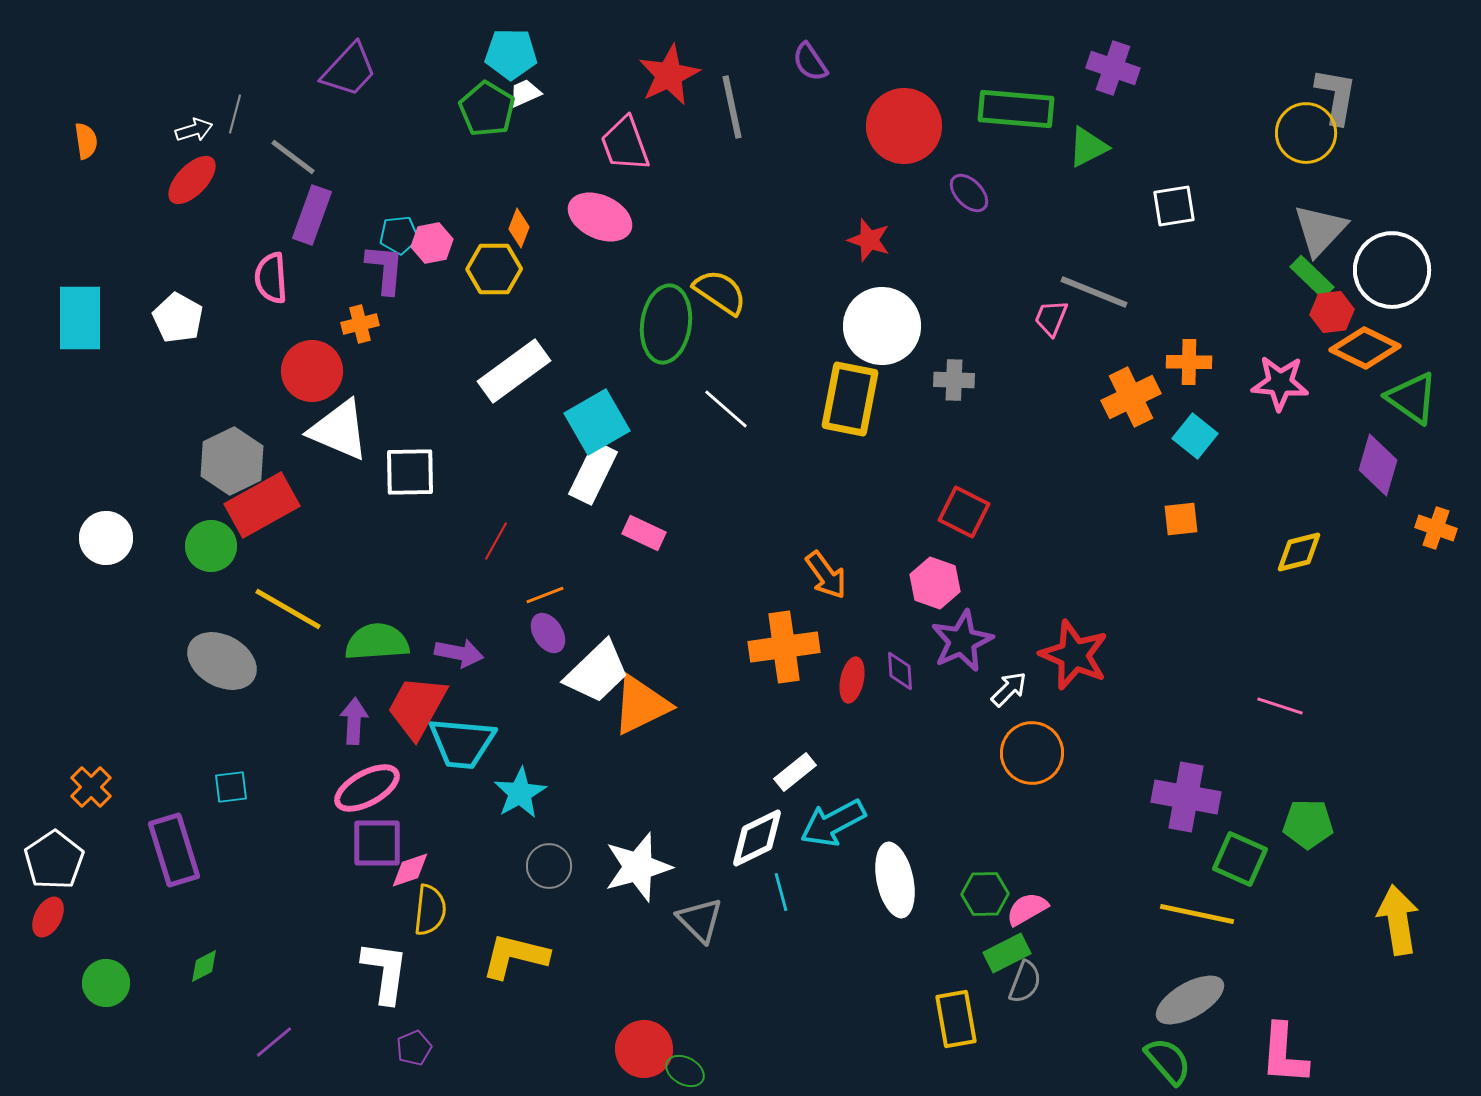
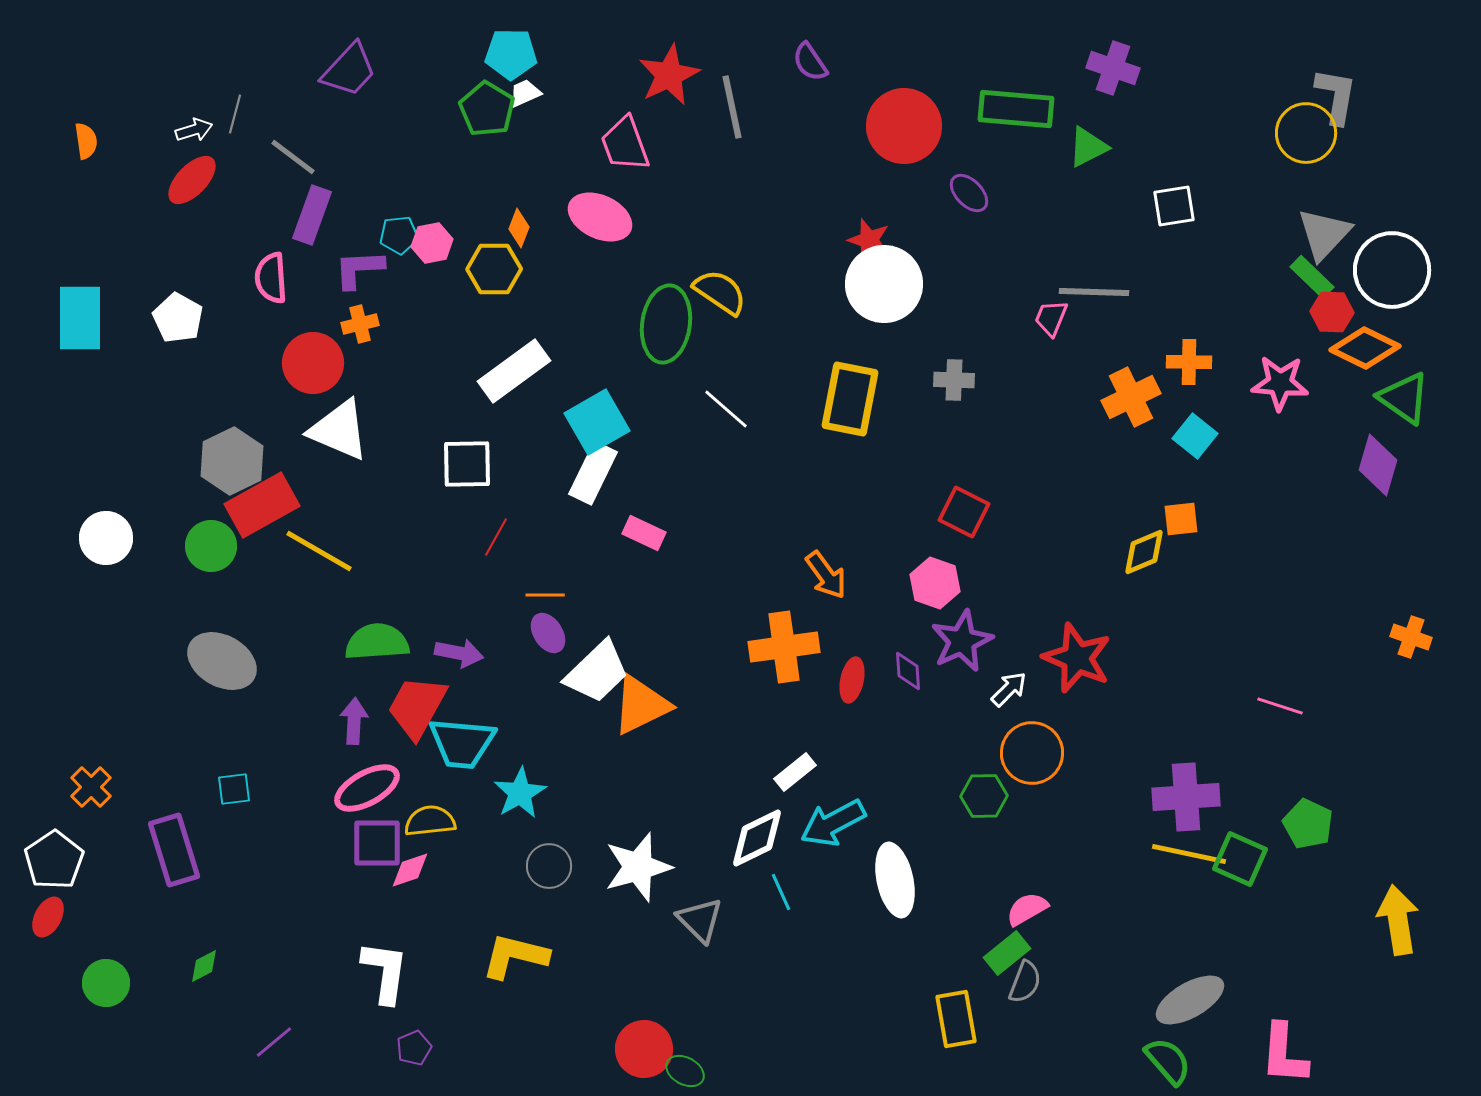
gray triangle at (1320, 230): moved 4 px right, 4 px down
purple L-shape at (385, 269): moved 26 px left; rotated 98 degrees counterclockwise
gray line at (1094, 292): rotated 20 degrees counterclockwise
red hexagon at (1332, 312): rotated 9 degrees clockwise
white circle at (882, 326): moved 2 px right, 42 px up
red circle at (312, 371): moved 1 px right, 8 px up
green triangle at (1412, 398): moved 8 px left
white square at (410, 472): moved 57 px right, 8 px up
orange cross at (1436, 528): moved 25 px left, 109 px down
red line at (496, 541): moved 4 px up
yellow diamond at (1299, 552): moved 155 px left; rotated 9 degrees counterclockwise
orange line at (545, 595): rotated 21 degrees clockwise
yellow line at (288, 609): moved 31 px right, 58 px up
red star at (1074, 655): moved 3 px right, 3 px down
purple diamond at (900, 671): moved 8 px right
cyan square at (231, 787): moved 3 px right, 2 px down
purple cross at (1186, 797): rotated 14 degrees counterclockwise
green pentagon at (1308, 824): rotated 24 degrees clockwise
cyan line at (781, 892): rotated 9 degrees counterclockwise
green hexagon at (985, 894): moved 1 px left, 98 px up
yellow semicircle at (430, 910): moved 89 px up; rotated 102 degrees counterclockwise
yellow line at (1197, 914): moved 8 px left, 60 px up
green rectangle at (1007, 953): rotated 12 degrees counterclockwise
